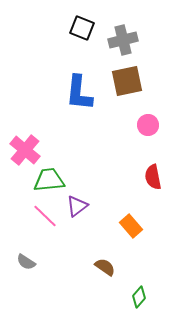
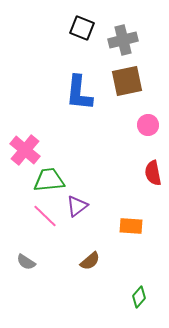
red semicircle: moved 4 px up
orange rectangle: rotated 45 degrees counterclockwise
brown semicircle: moved 15 px left, 6 px up; rotated 105 degrees clockwise
